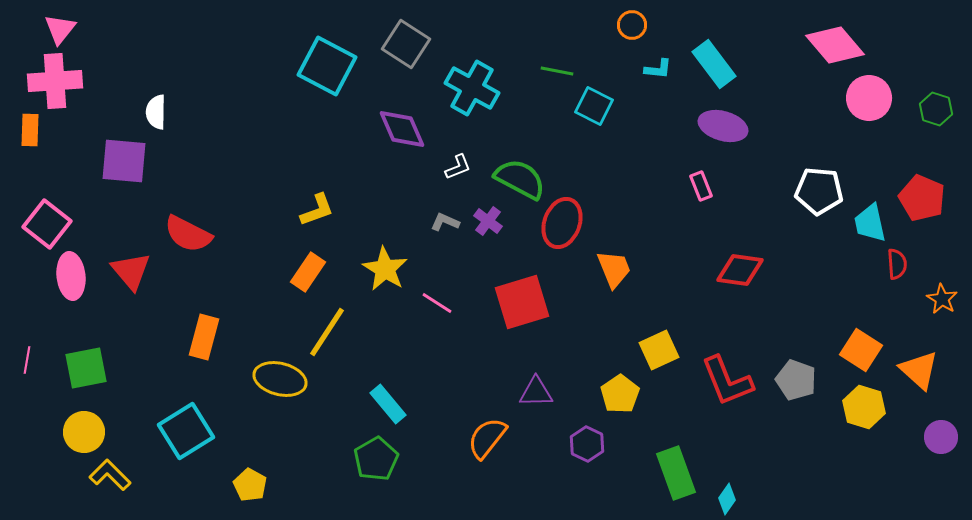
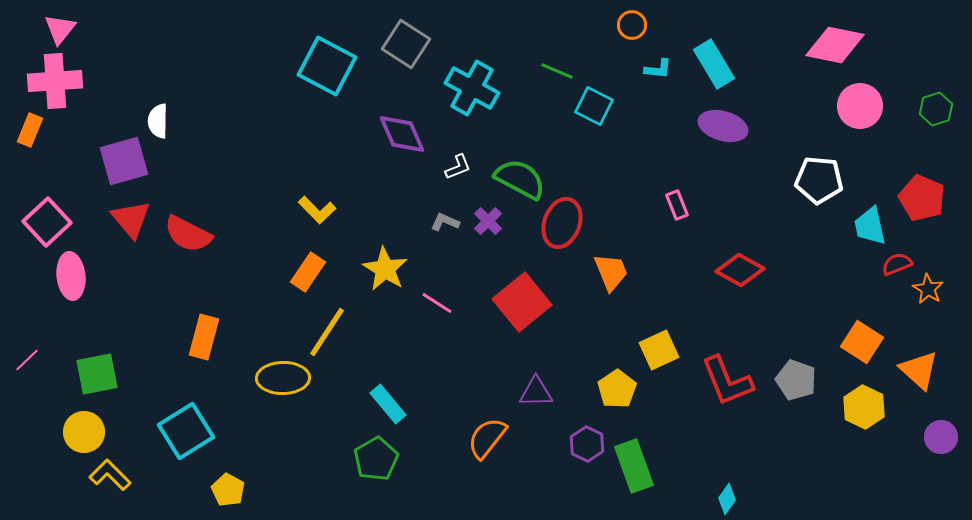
pink diamond at (835, 45): rotated 38 degrees counterclockwise
cyan rectangle at (714, 64): rotated 6 degrees clockwise
green line at (557, 71): rotated 12 degrees clockwise
pink circle at (869, 98): moved 9 px left, 8 px down
green hexagon at (936, 109): rotated 24 degrees clockwise
white semicircle at (156, 112): moved 2 px right, 9 px down
purple diamond at (402, 129): moved 5 px down
orange rectangle at (30, 130): rotated 20 degrees clockwise
purple square at (124, 161): rotated 21 degrees counterclockwise
pink rectangle at (701, 186): moved 24 px left, 19 px down
white pentagon at (819, 191): moved 11 px up
yellow L-shape at (317, 210): rotated 66 degrees clockwise
purple cross at (488, 221): rotated 8 degrees clockwise
cyan trapezoid at (870, 223): moved 3 px down
pink square at (47, 224): moved 2 px up; rotated 9 degrees clockwise
red semicircle at (897, 264): rotated 108 degrees counterclockwise
orange trapezoid at (614, 269): moved 3 px left, 3 px down
red diamond at (740, 270): rotated 21 degrees clockwise
red triangle at (131, 271): moved 52 px up
orange star at (942, 299): moved 14 px left, 10 px up
red square at (522, 302): rotated 22 degrees counterclockwise
orange square at (861, 350): moved 1 px right, 8 px up
pink line at (27, 360): rotated 36 degrees clockwise
green square at (86, 368): moved 11 px right, 6 px down
yellow ellipse at (280, 379): moved 3 px right, 1 px up; rotated 15 degrees counterclockwise
yellow pentagon at (620, 394): moved 3 px left, 5 px up
yellow hexagon at (864, 407): rotated 9 degrees clockwise
green rectangle at (676, 473): moved 42 px left, 7 px up
yellow pentagon at (250, 485): moved 22 px left, 5 px down
